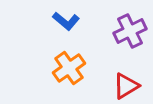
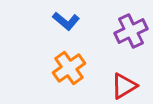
purple cross: moved 1 px right
red triangle: moved 2 px left
